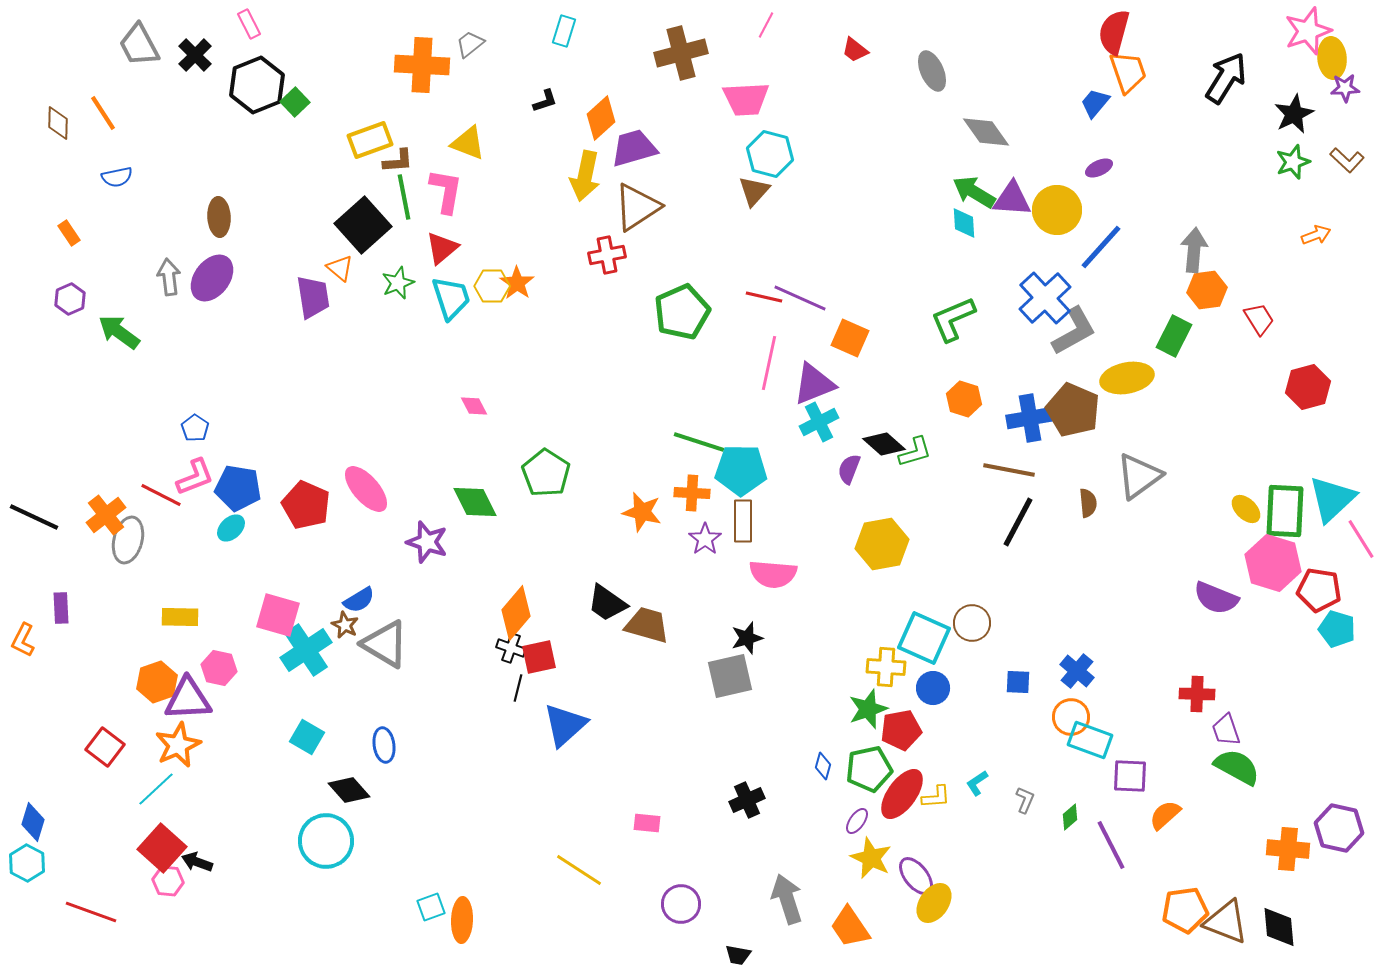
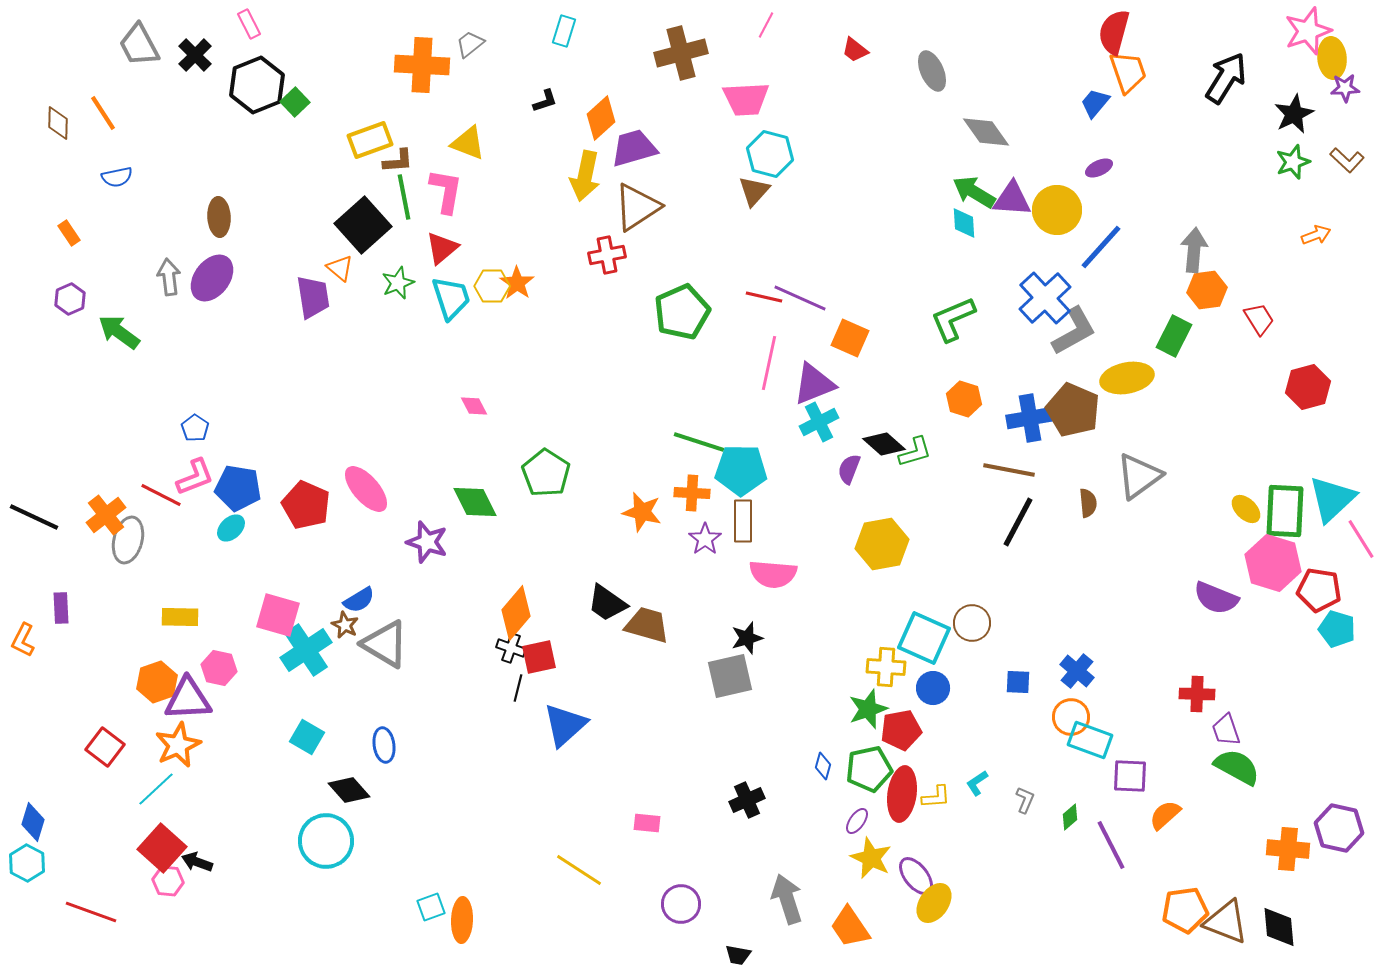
red ellipse at (902, 794): rotated 28 degrees counterclockwise
